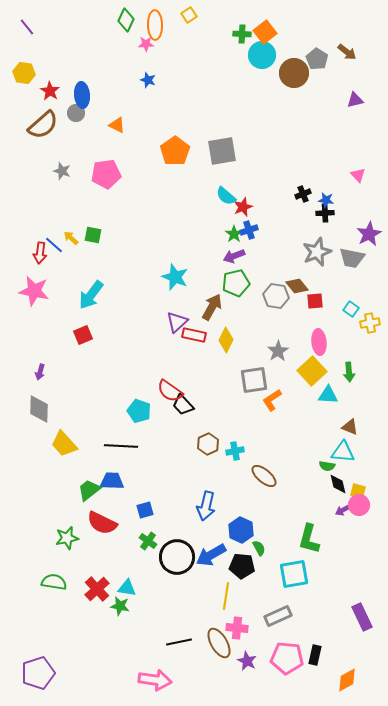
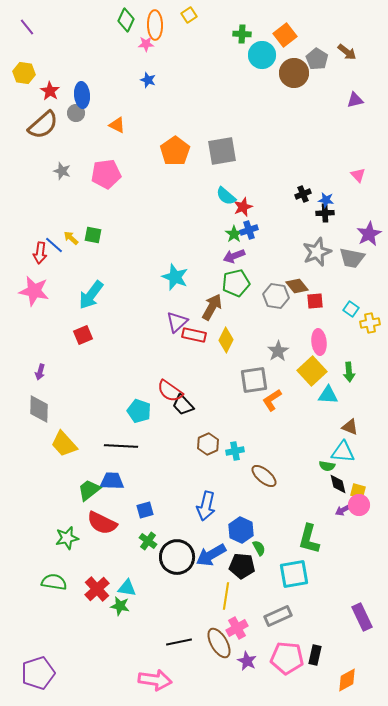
orange square at (265, 32): moved 20 px right, 3 px down
pink cross at (237, 628): rotated 35 degrees counterclockwise
